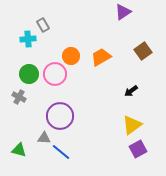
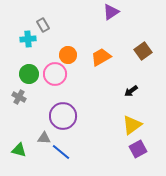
purple triangle: moved 12 px left
orange circle: moved 3 px left, 1 px up
purple circle: moved 3 px right
